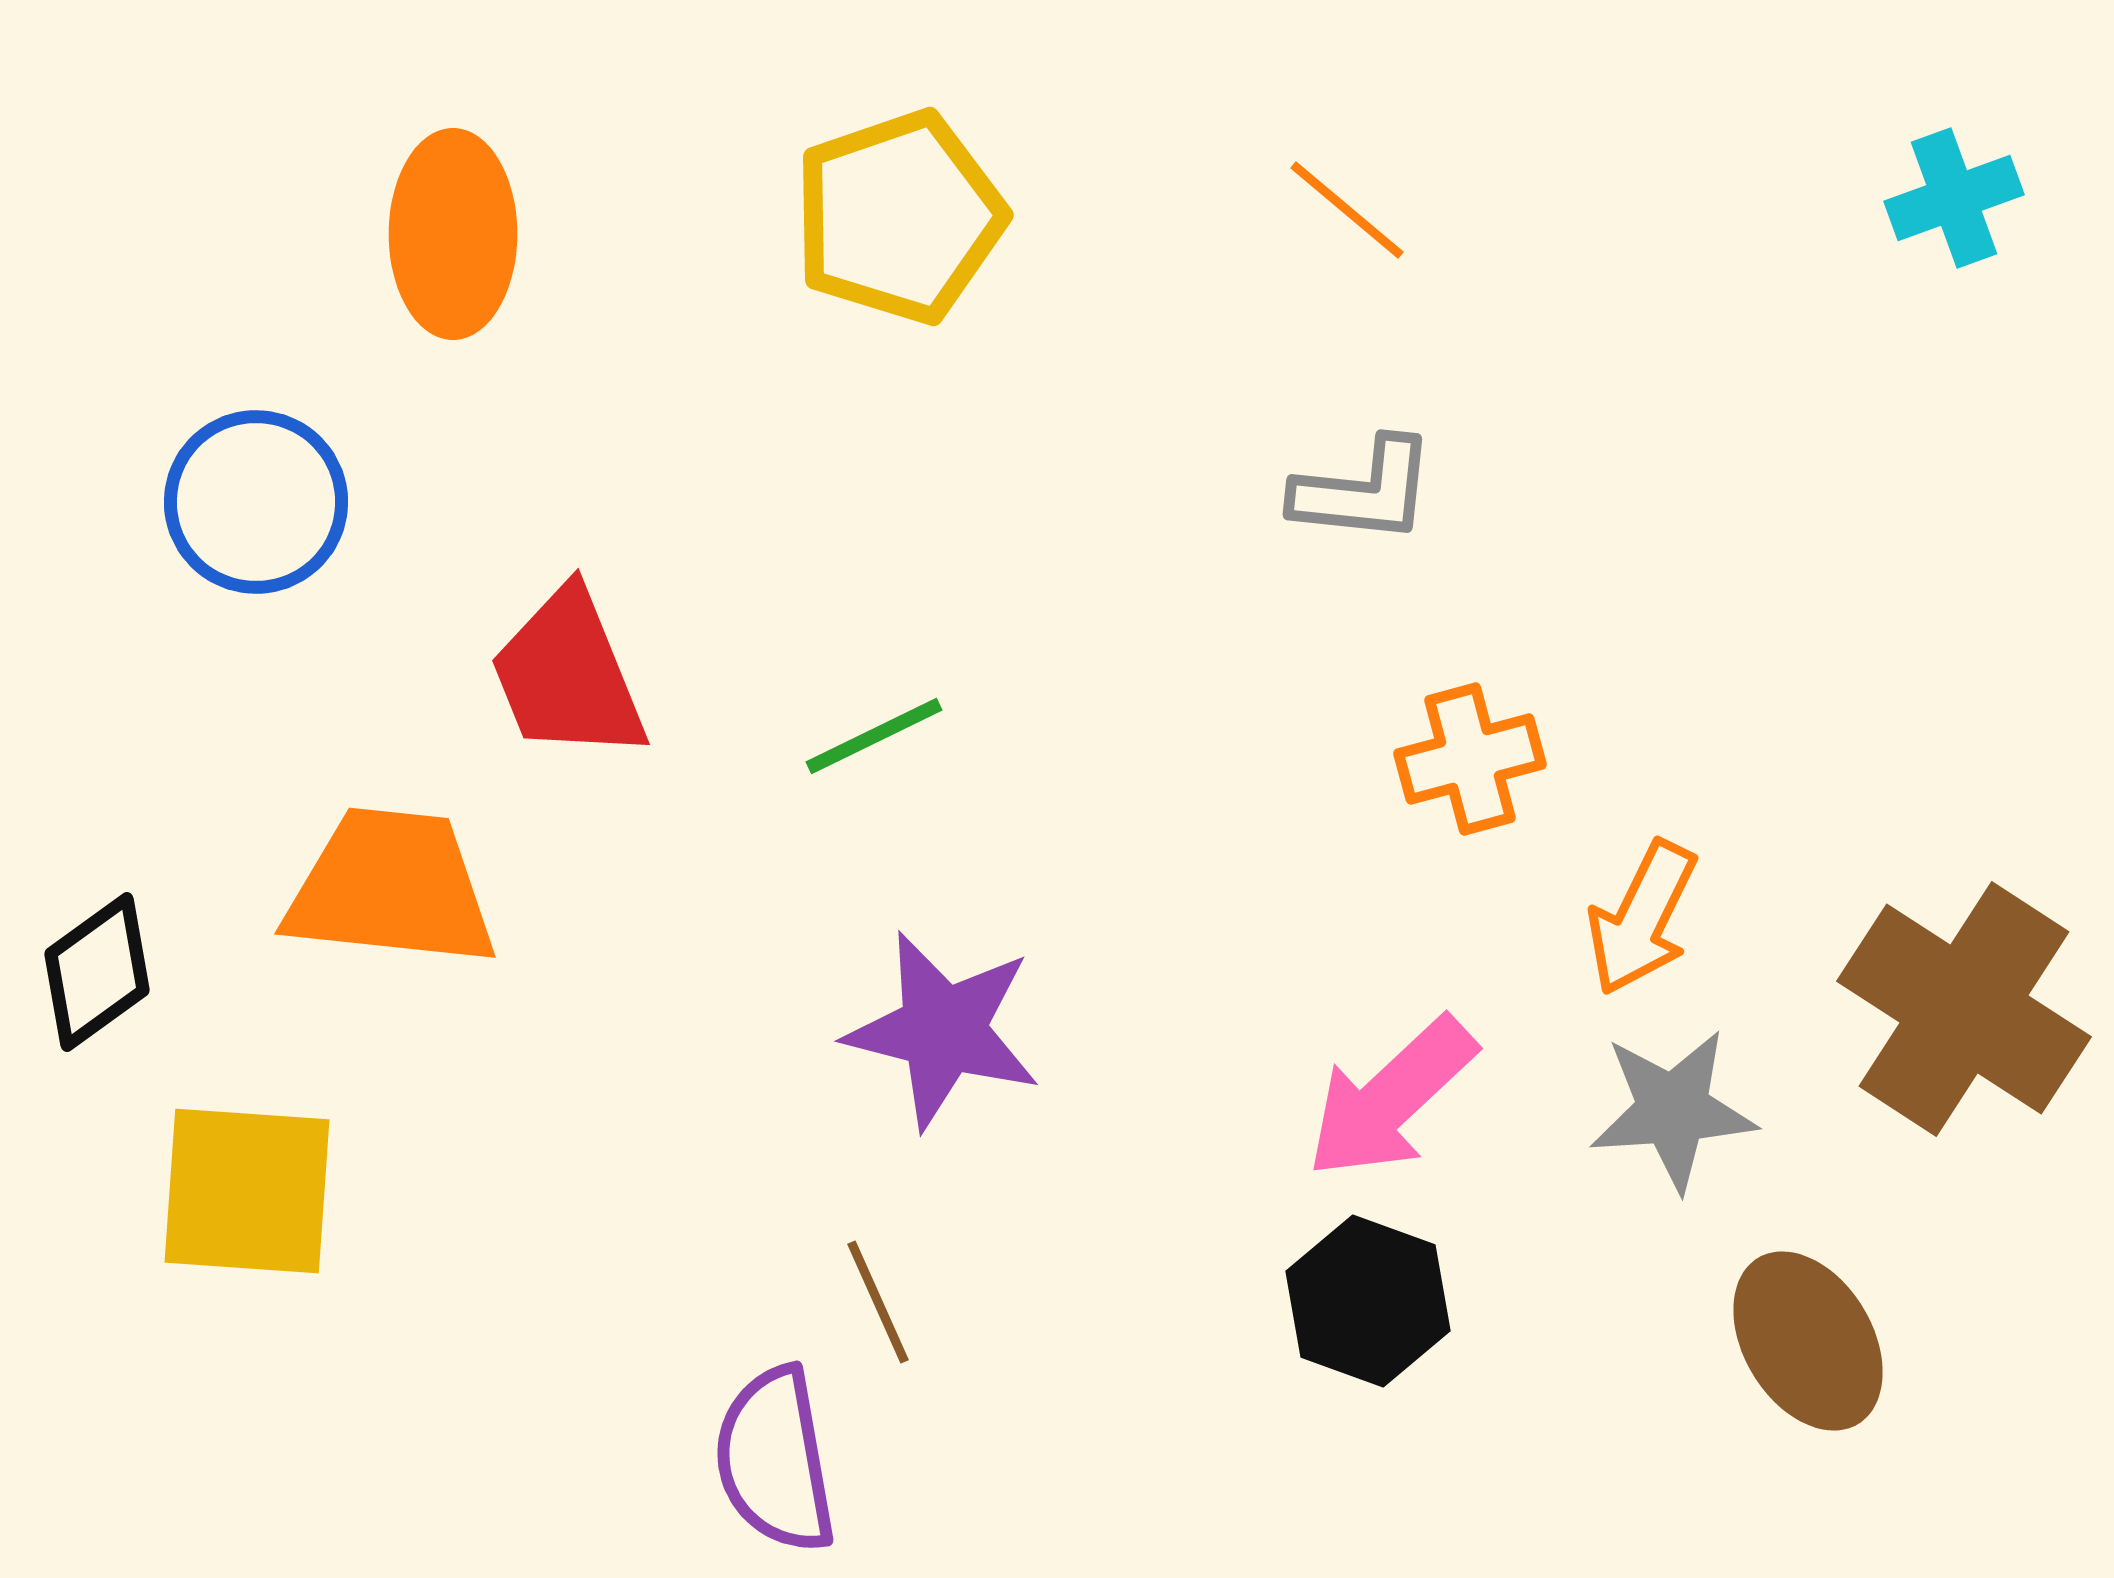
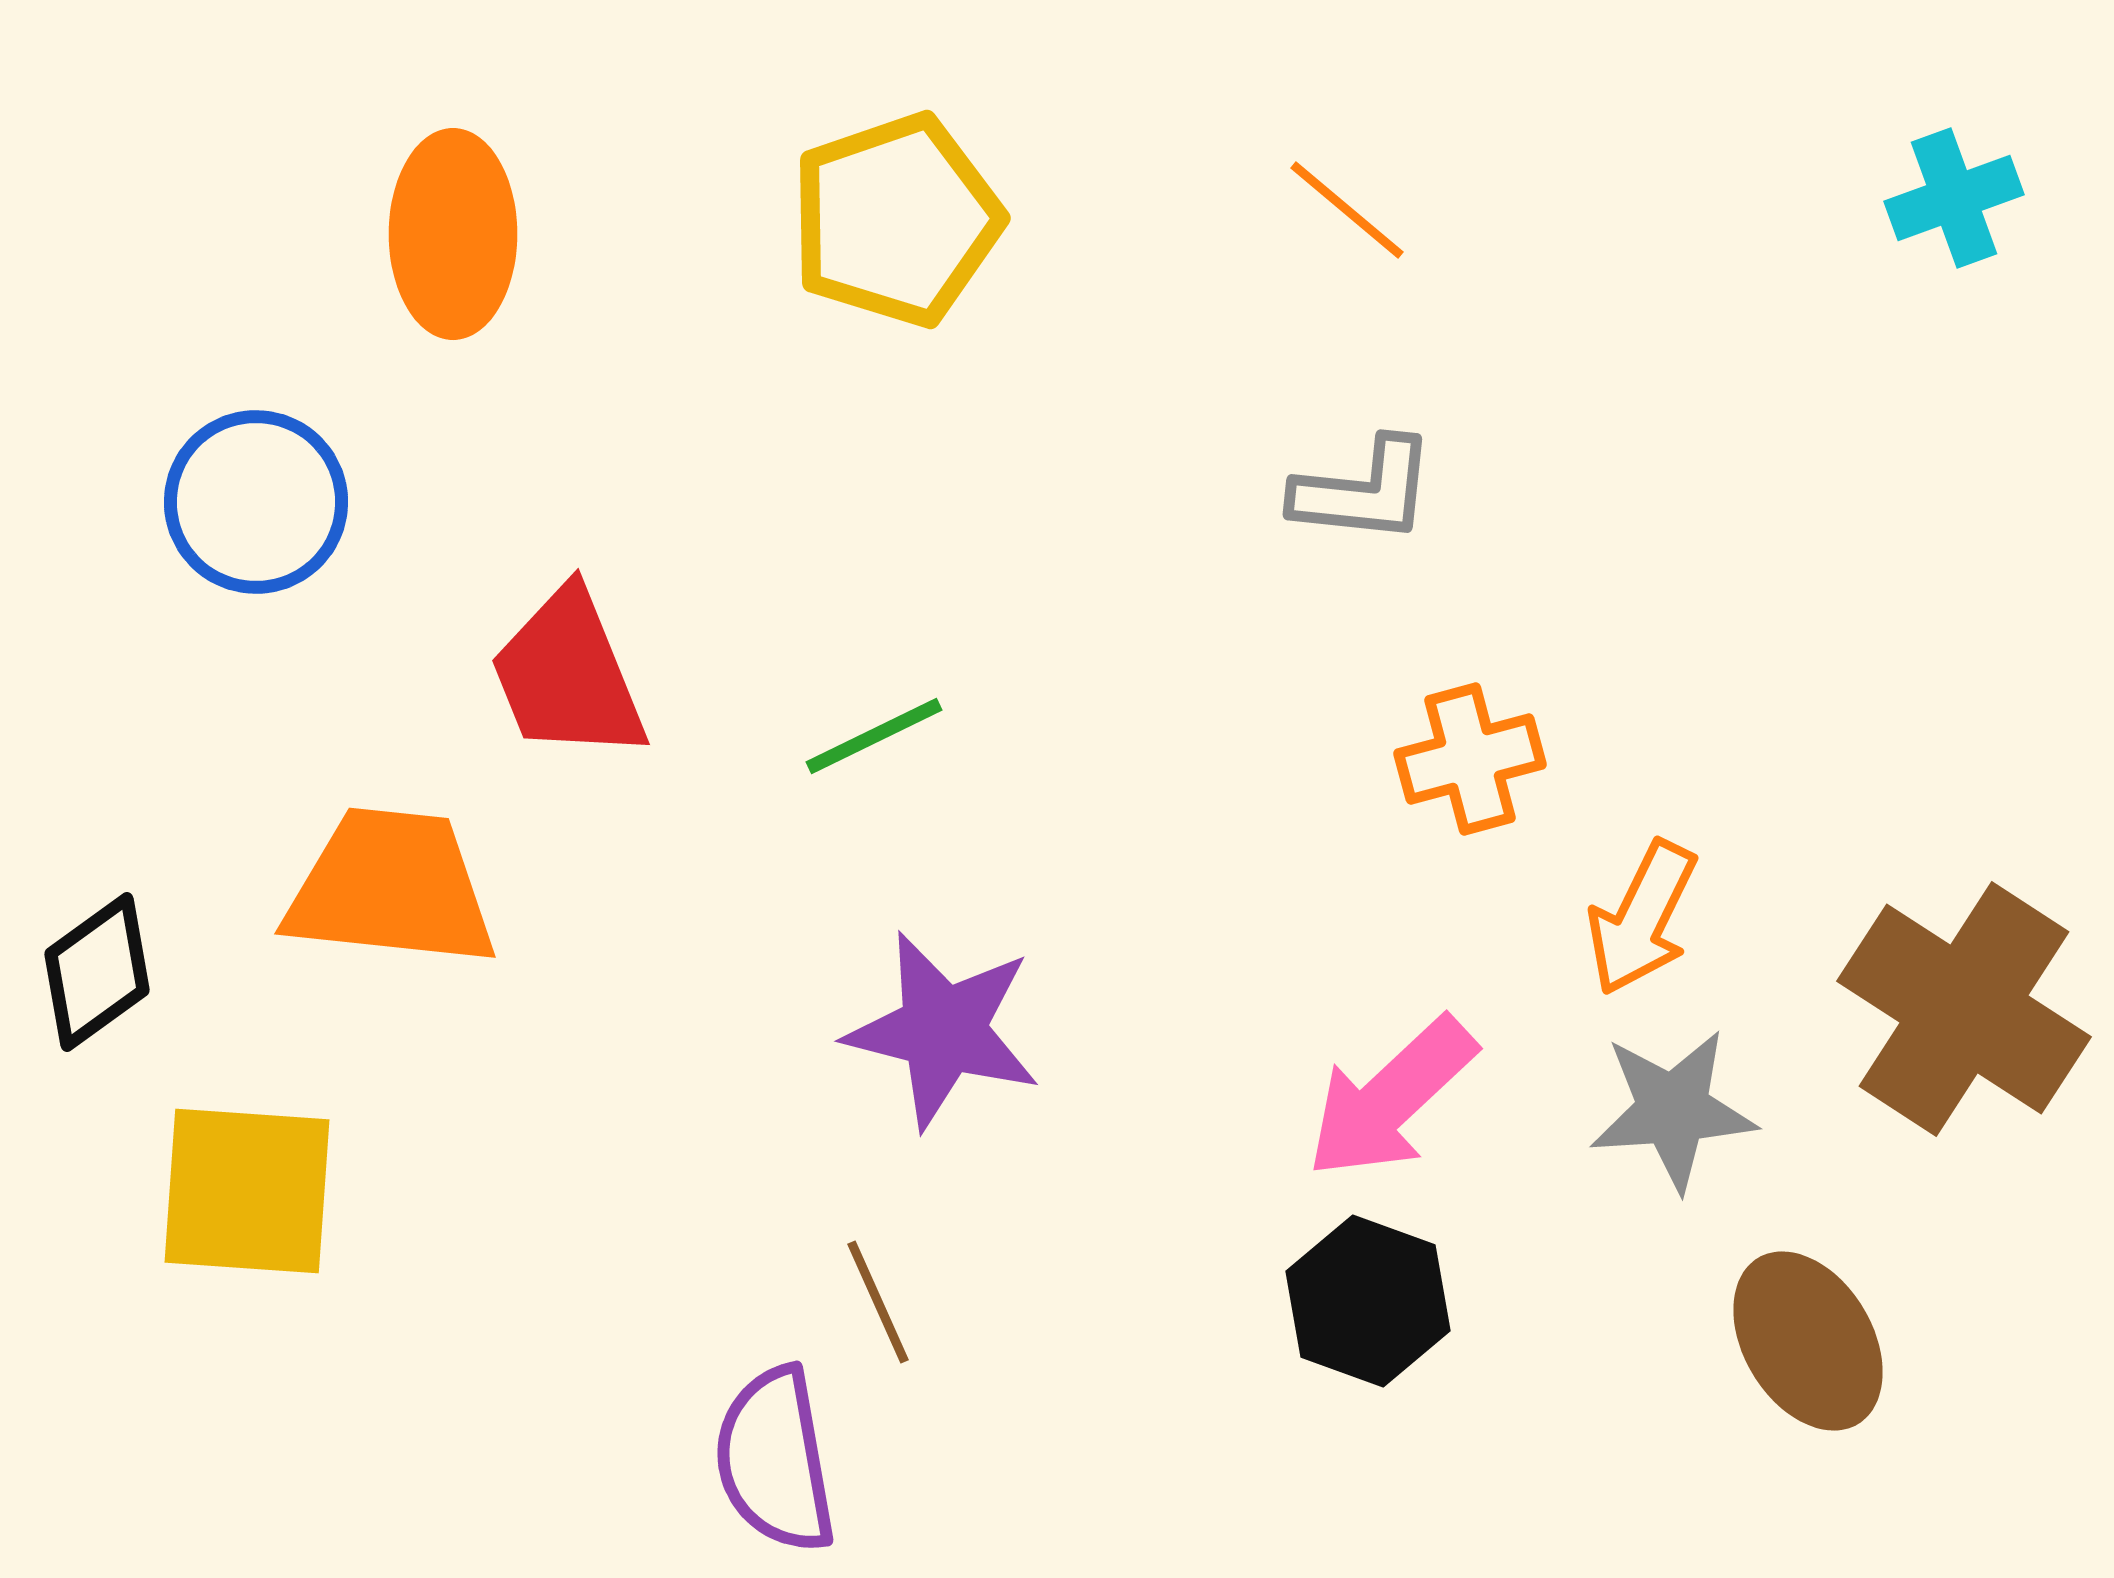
yellow pentagon: moved 3 px left, 3 px down
